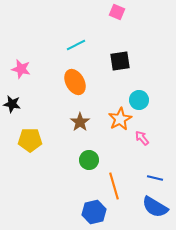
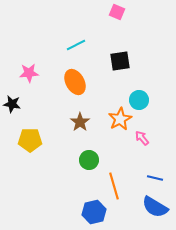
pink star: moved 8 px right, 4 px down; rotated 18 degrees counterclockwise
